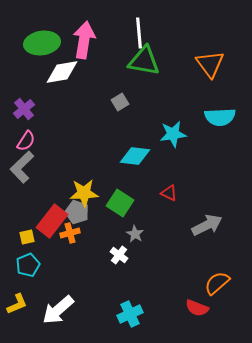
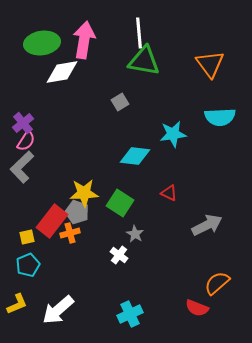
purple cross: moved 1 px left, 14 px down
